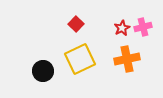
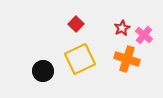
pink cross: moved 1 px right, 8 px down; rotated 36 degrees counterclockwise
orange cross: rotated 30 degrees clockwise
